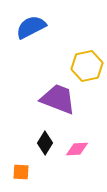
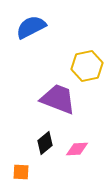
black diamond: rotated 20 degrees clockwise
